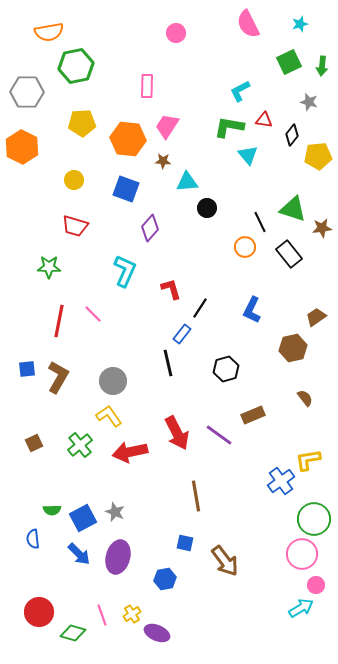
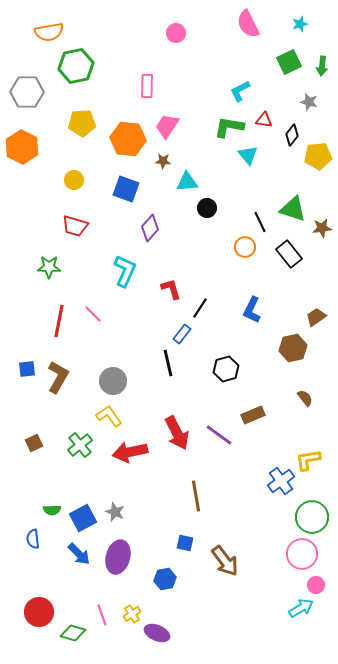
green circle at (314, 519): moved 2 px left, 2 px up
